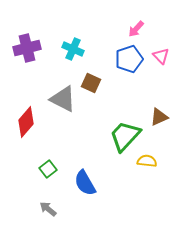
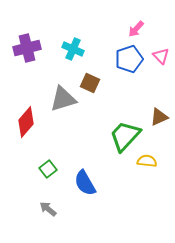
brown square: moved 1 px left
gray triangle: rotated 44 degrees counterclockwise
